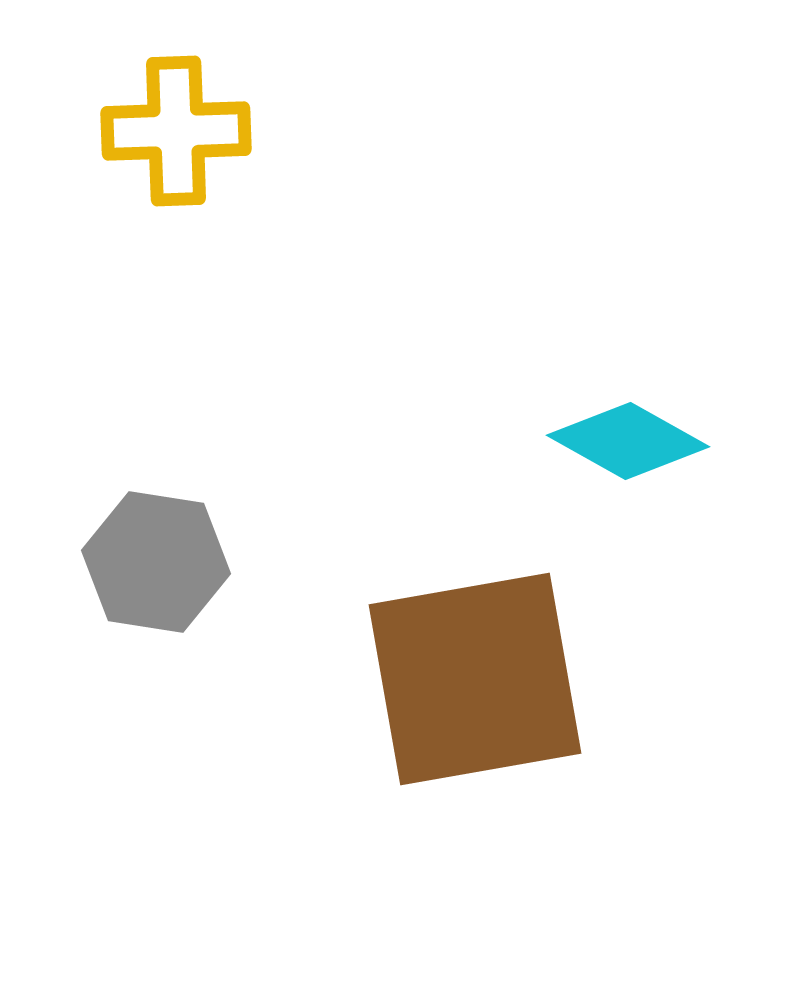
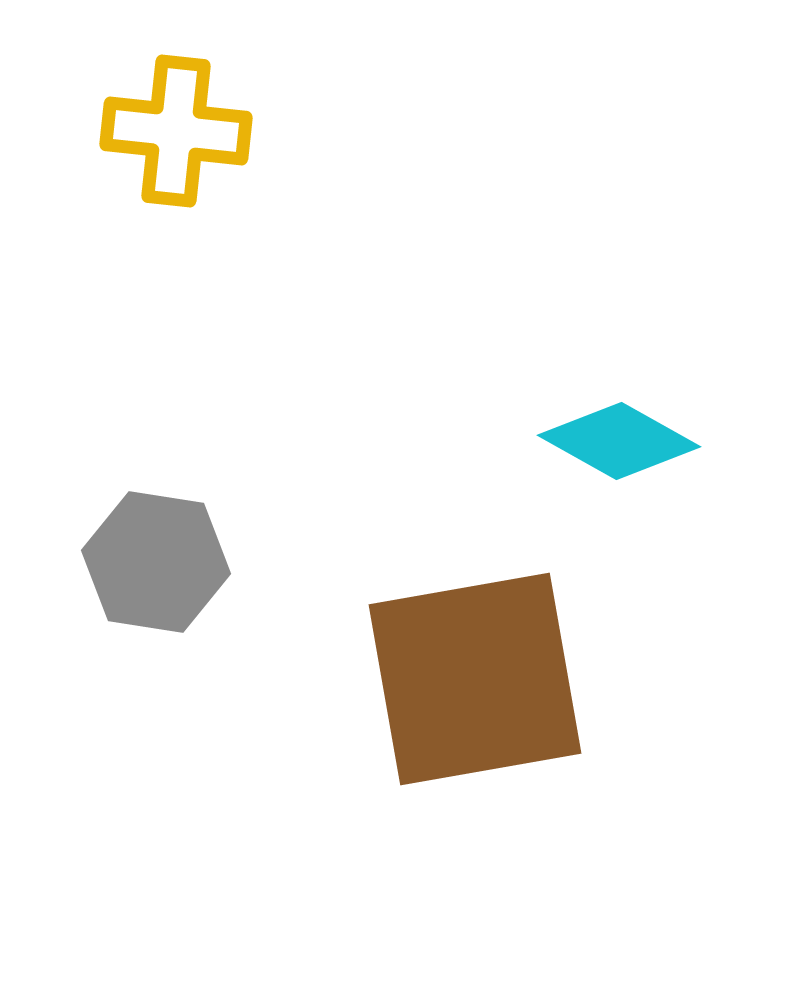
yellow cross: rotated 8 degrees clockwise
cyan diamond: moved 9 px left
